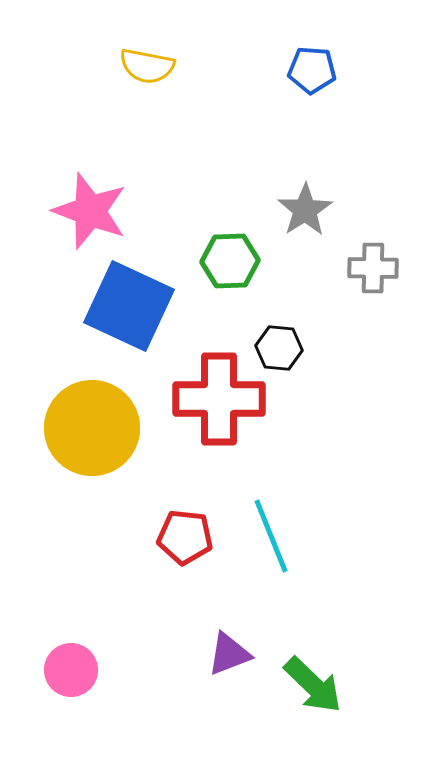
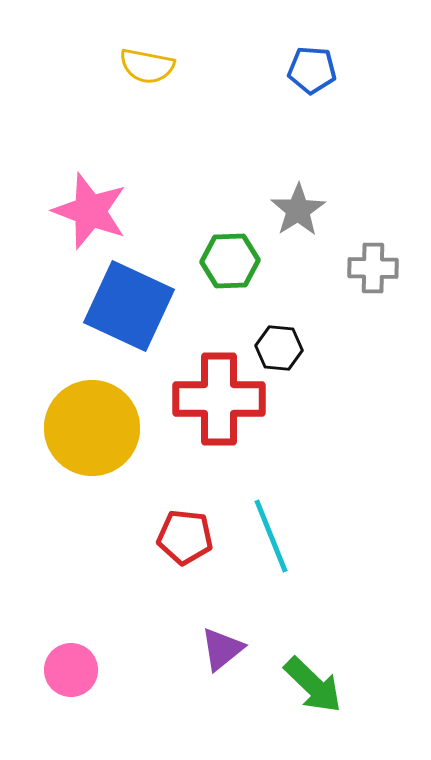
gray star: moved 7 px left
purple triangle: moved 7 px left, 5 px up; rotated 18 degrees counterclockwise
